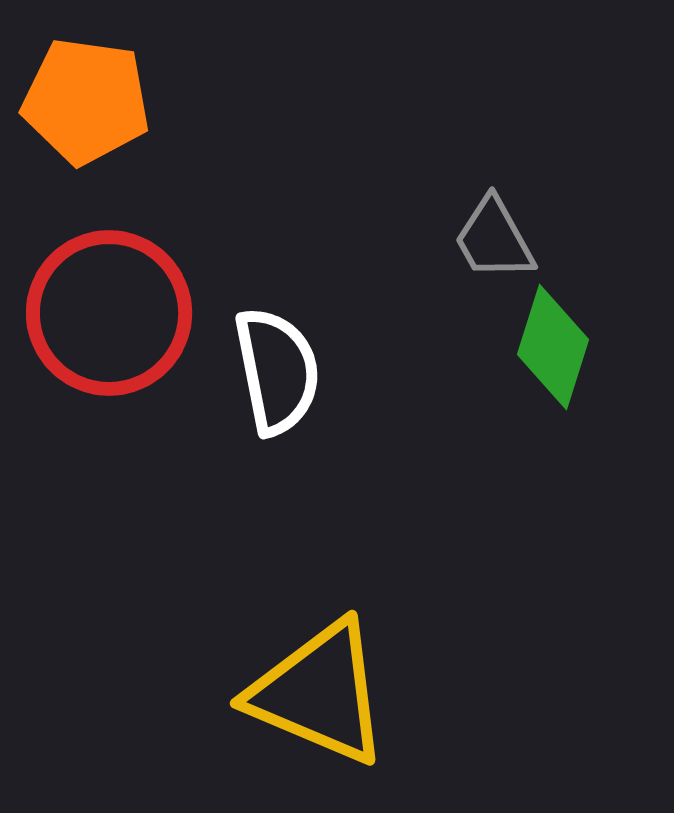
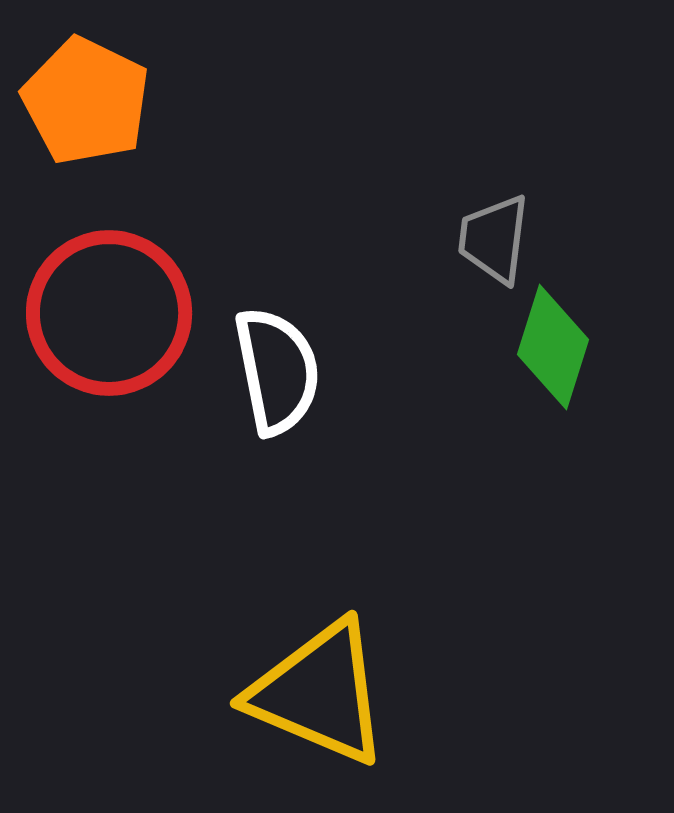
orange pentagon: rotated 18 degrees clockwise
gray trapezoid: rotated 36 degrees clockwise
